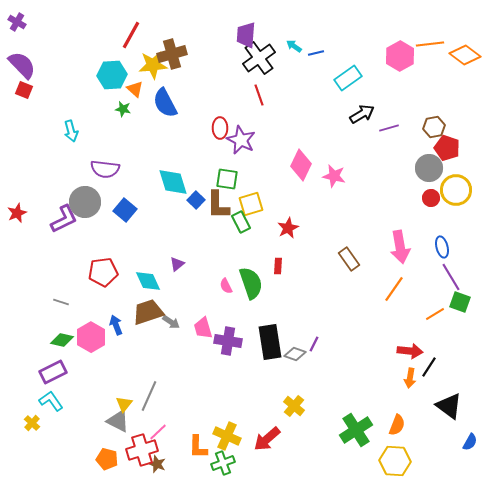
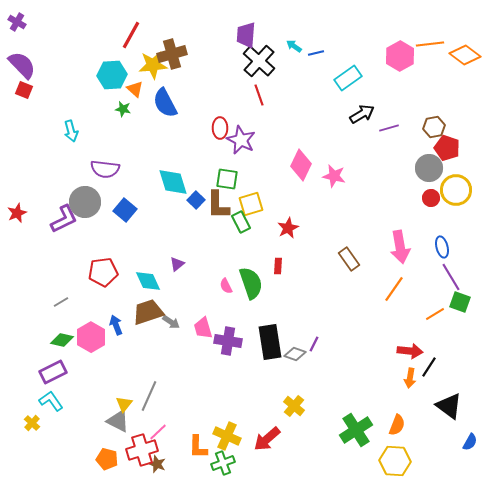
black cross at (259, 58): moved 3 px down; rotated 12 degrees counterclockwise
gray line at (61, 302): rotated 49 degrees counterclockwise
